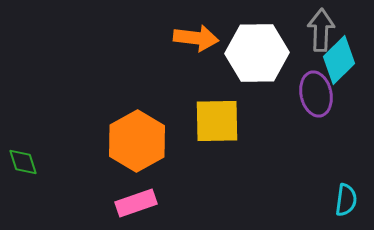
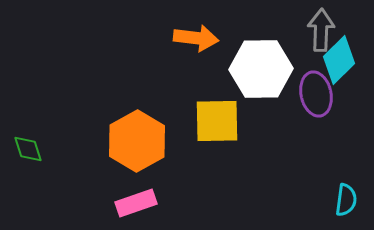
white hexagon: moved 4 px right, 16 px down
green diamond: moved 5 px right, 13 px up
